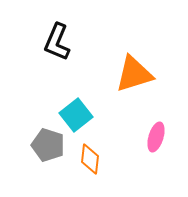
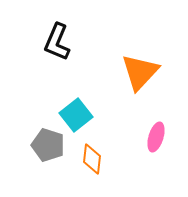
orange triangle: moved 6 px right, 2 px up; rotated 30 degrees counterclockwise
orange diamond: moved 2 px right
